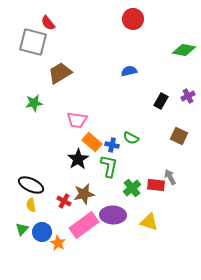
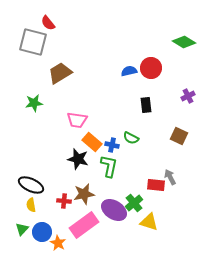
red circle: moved 18 px right, 49 px down
green diamond: moved 8 px up; rotated 20 degrees clockwise
black rectangle: moved 15 px left, 4 px down; rotated 35 degrees counterclockwise
black star: rotated 25 degrees counterclockwise
green cross: moved 2 px right, 15 px down
red cross: rotated 24 degrees counterclockwise
purple ellipse: moved 1 px right, 5 px up; rotated 30 degrees clockwise
